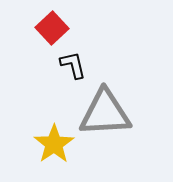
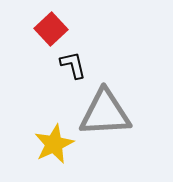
red square: moved 1 px left, 1 px down
yellow star: rotated 9 degrees clockwise
